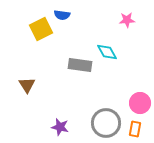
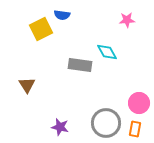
pink circle: moved 1 px left
